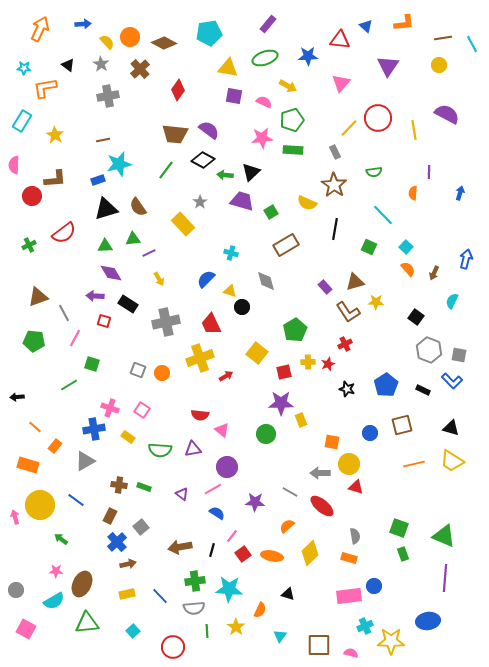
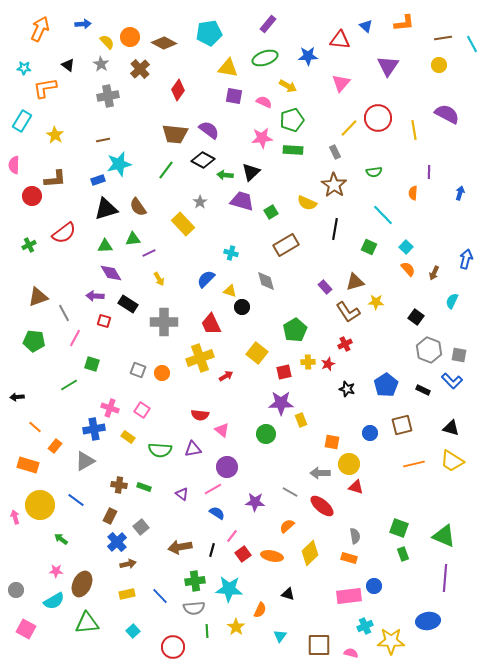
gray cross at (166, 322): moved 2 px left; rotated 12 degrees clockwise
